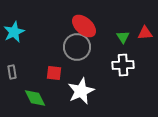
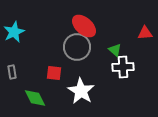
green triangle: moved 8 px left, 13 px down; rotated 16 degrees counterclockwise
white cross: moved 2 px down
white star: rotated 16 degrees counterclockwise
